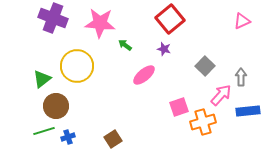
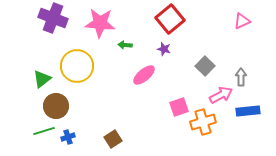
green arrow: rotated 32 degrees counterclockwise
pink arrow: rotated 20 degrees clockwise
